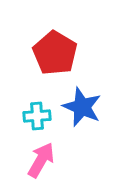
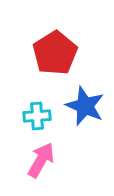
red pentagon: rotated 9 degrees clockwise
blue star: moved 3 px right, 1 px up
